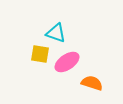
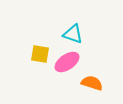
cyan triangle: moved 17 px right, 1 px down
